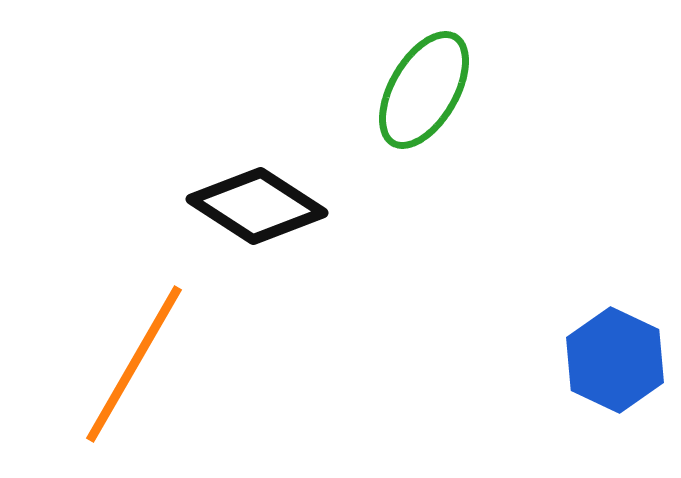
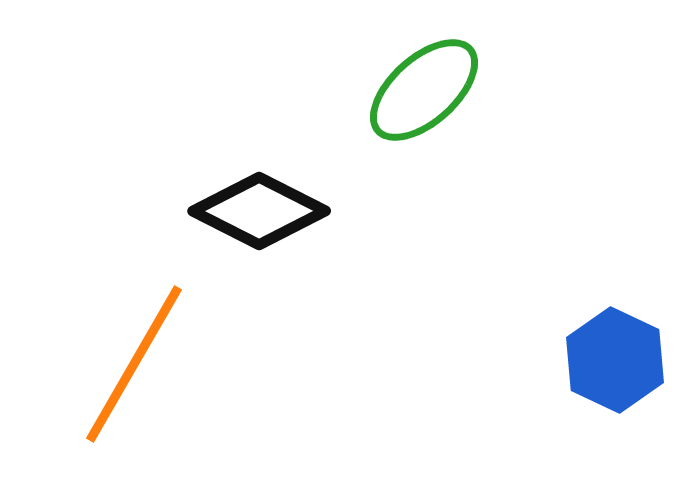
green ellipse: rotated 18 degrees clockwise
black diamond: moved 2 px right, 5 px down; rotated 6 degrees counterclockwise
